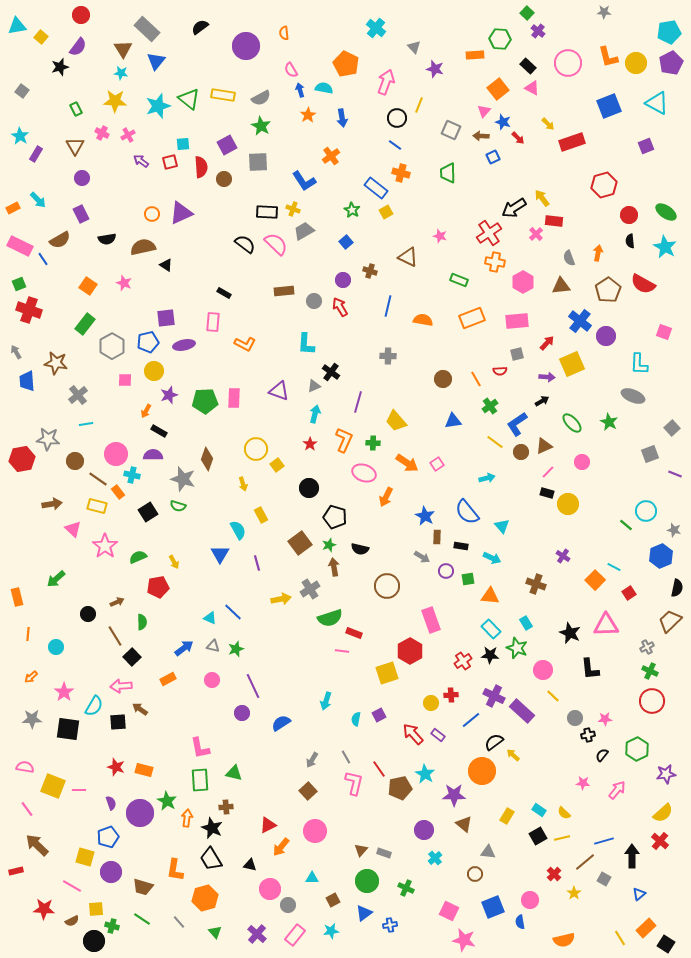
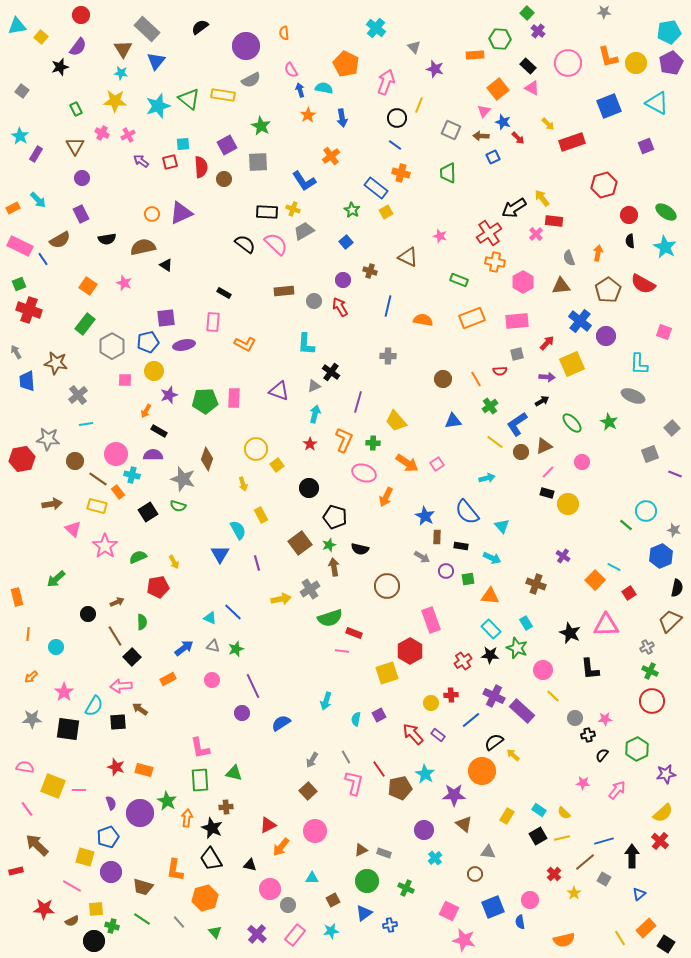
gray semicircle at (261, 98): moved 10 px left, 18 px up
brown triangle at (361, 850): rotated 24 degrees clockwise
